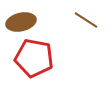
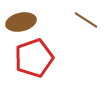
red pentagon: rotated 30 degrees counterclockwise
